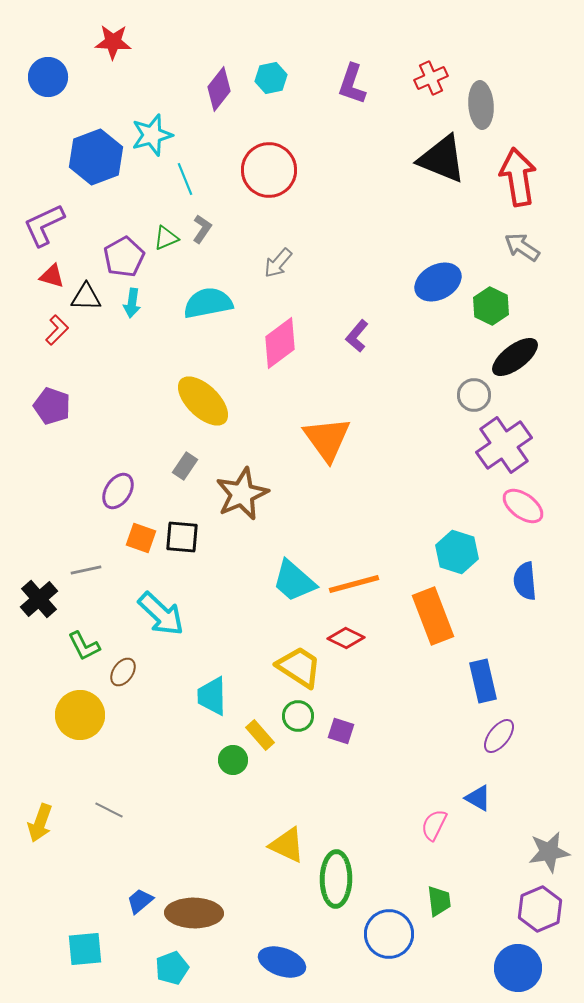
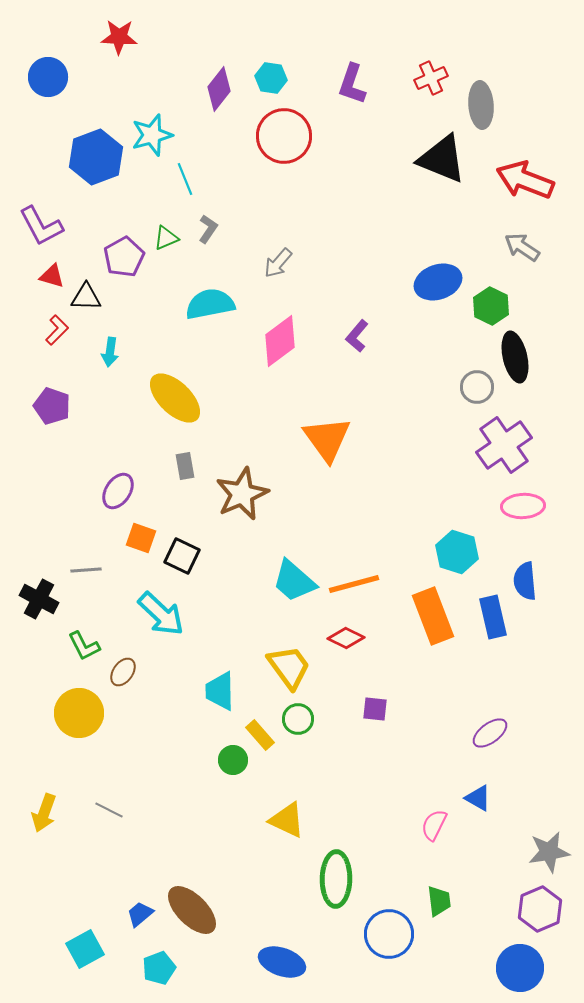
red star at (113, 42): moved 6 px right, 5 px up
cyan hexagon at (271, 78): rotated 20 degrees clockwise
red circle at (269, 170): moved 15 px right, 34 px up
red arrow at (518, 177): moved 7 px right, 3 px down; rotated 60 degrees counterclockwise
purple L-shape at (44, 225): moved 3 px left, 1 px down; rotated 93 degrees counterclockwise
gray L-shape at (202, 229): moved 6 px right
blue ellipse at (438, 282): rotated 9 degrees clockwise
cyan arrow at (132, 303): moved 22 px left, 49 px down
cyan semicircle at (208, 303): moved 2 px right, 1 px down
pink diamond at (280, 343): moved 2 px up
black ellipse at (515, 357): rotated 66 degrees counterclockwise
gray circle at (474, 395): moved 3 px right, 8 px up
yellow ellipse at (203, 401): moved 28 px left, 3 px up
gray rectangle at (185, 466): rotated 44 degrees counterclockwise
pink ellipse at (523, 506): rotated 39 degrees counterclockwise
black square at (182, 537): moved 19 px down; rotated 21 degrees clockwise
gray line at (86, 570): rotated 8 degrees clockwise
black cross at (39, 599): rotated 21 degrees counterclockwise
yellow trapezoid at (299, 667): moved 10 px left; rotated 21 degrees clockwise
blue rectangle at (483, 681): moved 10 px right, 64 px up
cyan trapezoid at (212, 696): moved 8 px right, 5 px up
yellow circle at (80, 715): moved 1 px left, 2 px up
green circle at (298, 716): moved 3 px down
purple square at (341, 731): moved 34 px right, 22 px up; rotated 12 degrees counterclockwise
purple ellipse at (499, 736): moved 9 px left, 3 px up; rotated 15 degrees clockwise
yellow arrow at (40, 823): moved 4 px right, 10 px up
yellow triangle at (287, 845): moved 25 px up
blue trapezoid at (140, 901): moved 13 px down
brown ellipse at (194, 913): moved 2 px left, 3 px up; rotated 44 degrees clockwise
cyan square at (85, 949): rotated 24 degrees counterclockwise
cyan pentagon at (172, 968): moved 13 px left
blue circle at (518, 968): moved 2 px right
